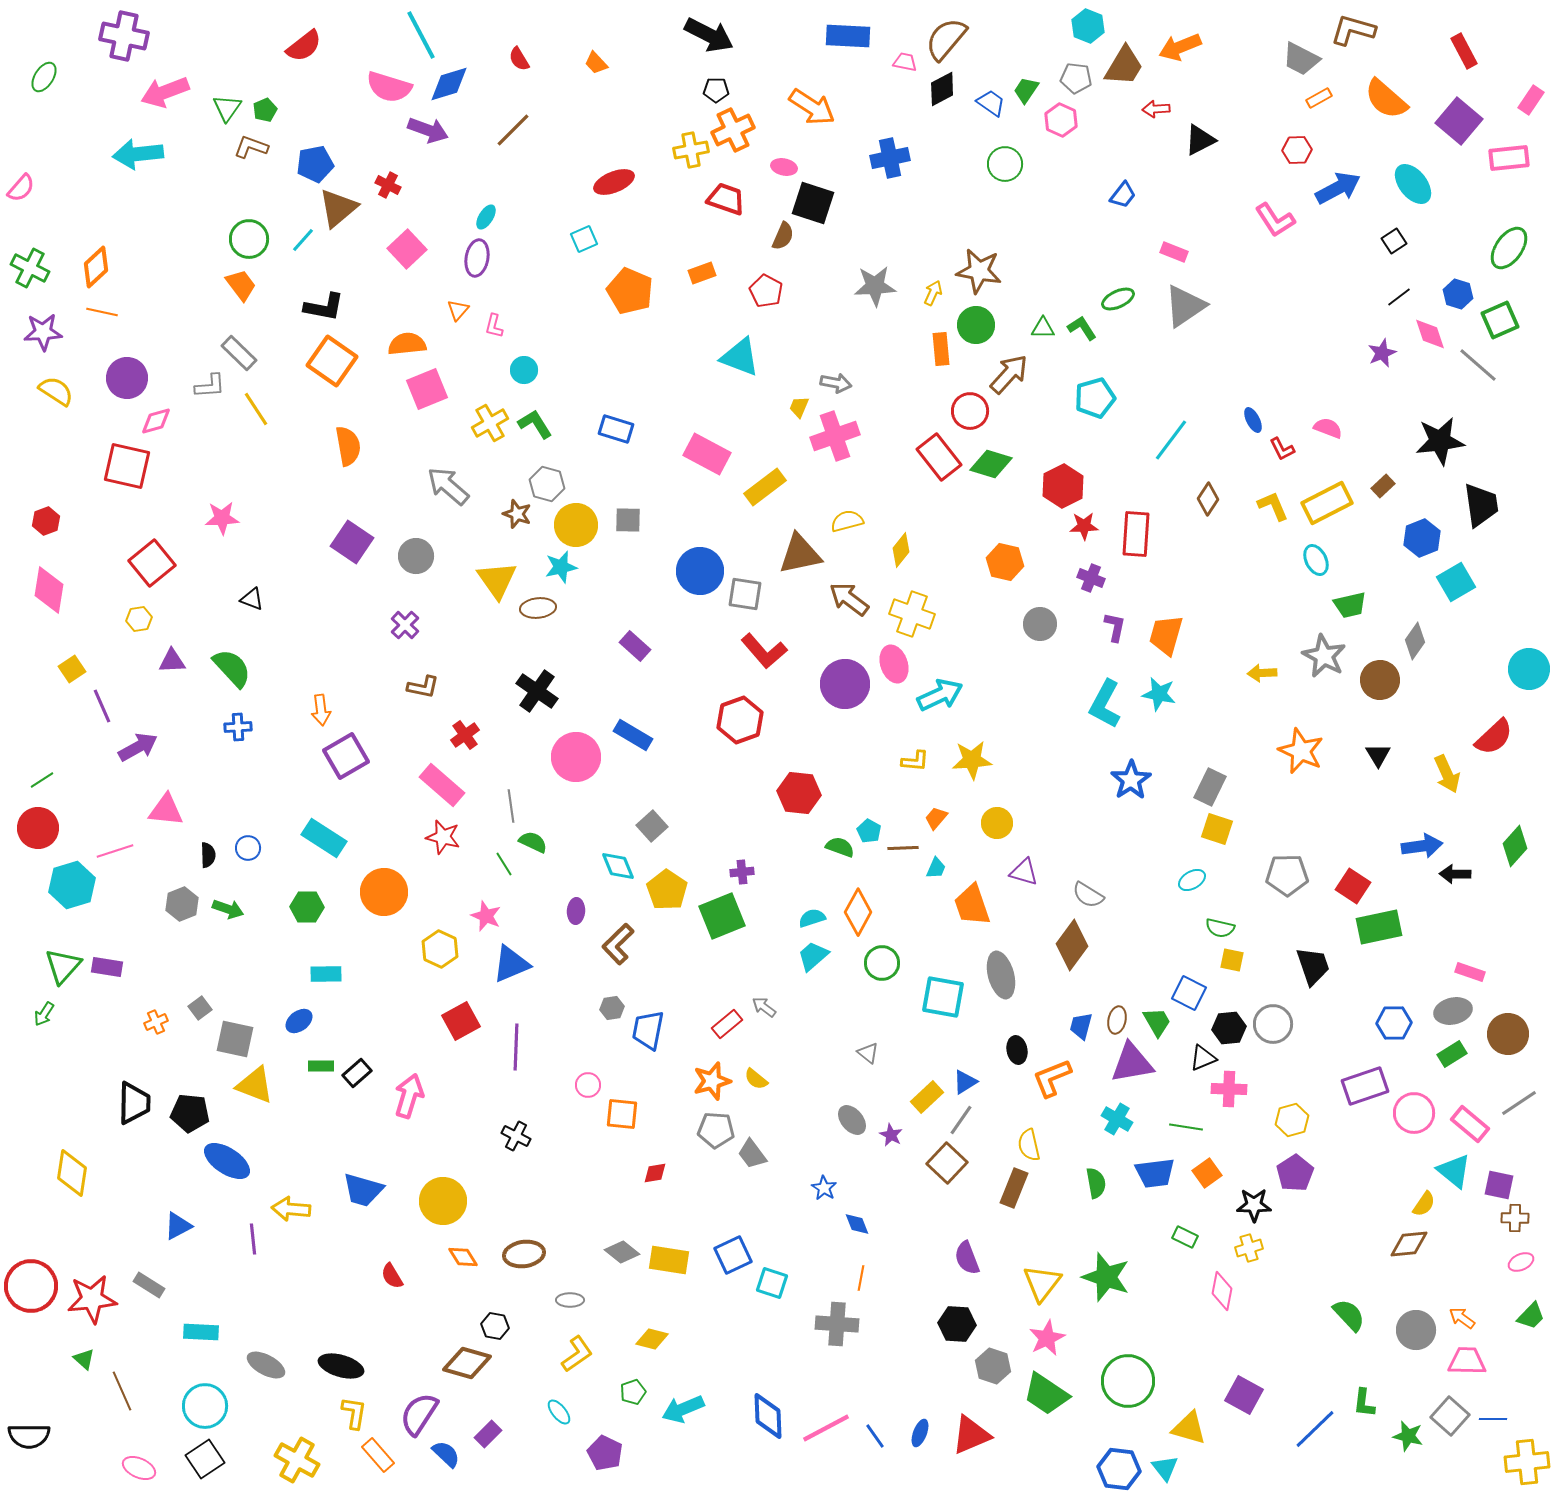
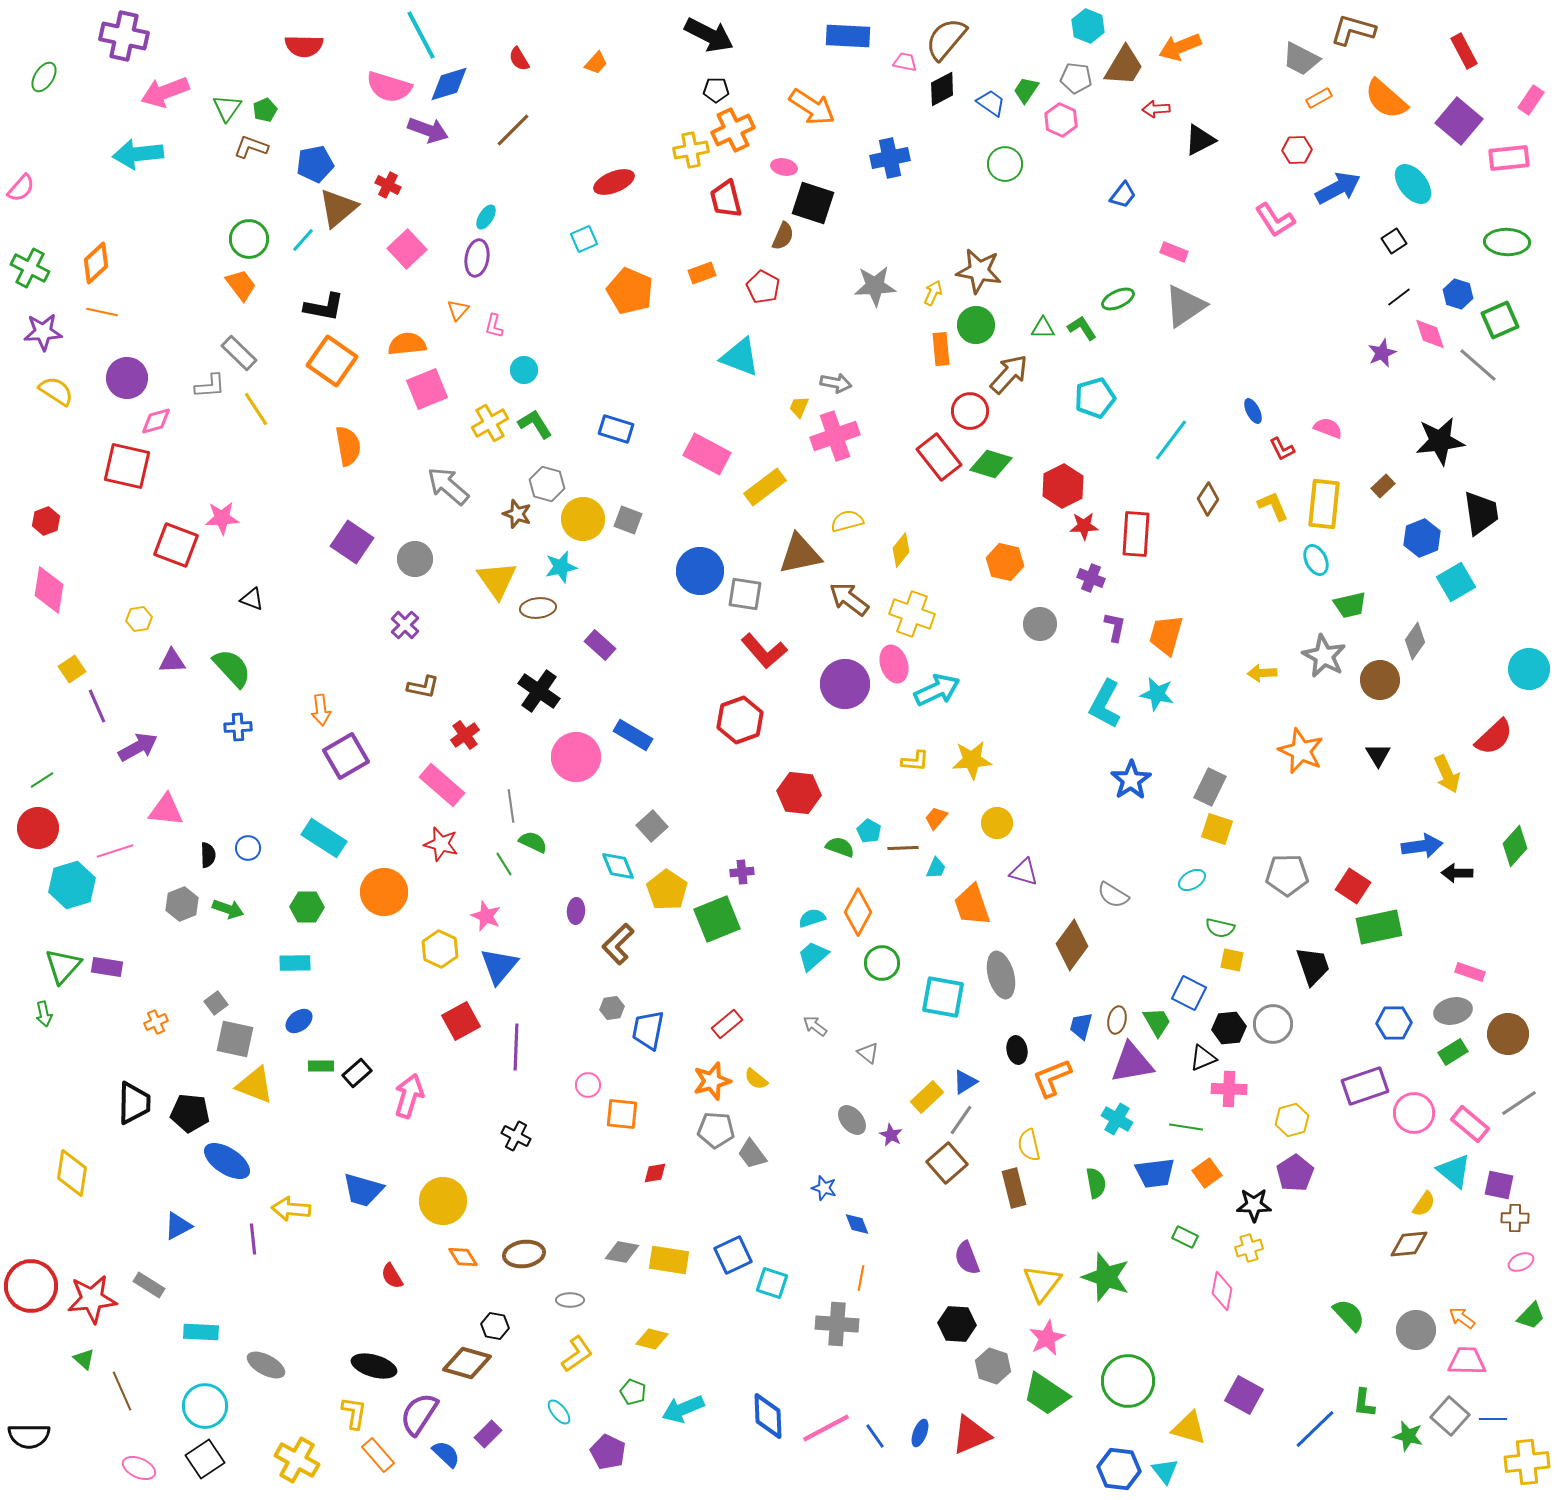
red semicircle at (304, 46): rotated 39 degrees clockwise
orange trapezoid at (596, 63): rotated 95 degrees counterclockwise
red trapezoid at (726, 199): rotated 123 degrees counterclockwise
green ellipse at (1509, 248): moved 2 px left, 6 px up; rotated 57 degrees clockwise
orange diamond at (96, 267): moved 4 px up
red pentagon at (766, 291): moved 3 px left, 4 px up
blue ellipse at (1253, 420): moved 9 px up
yellow rectangle at (1327, 503): moved 3 px left, 1 px down; rotated 57 degrees counterclockwise
black trapezoid at (1481, 505): moved 8 px down
gray square at (628, 520): rotated 20 degrees clockwise
yellow circle at (576, 525): moved 7 px right, 6 px up
gray circle at (416, 556): moved 1 px left, 3 px down
red square at (152, 563): moved 24 px right, 18 px up; rotated 30 degrees counterclockwise
purple rectangle at (635, 646): moved 35 px left, 1 px up
black cross at (537, 691): moved 2 px right
cyan star at (1159, 694): moved 2 px left
cyan arrow at (940, 695): moved 3 px left, 5 px up
purple line at (102, 706): moved 5 px left
red star at (443, 837): moved 2 px left, 7 px down
black arrow at (1455, 874): moved 2 px right, 1 px up
gray semicircle at (1088, 895): moved 25 px right
green square at (722, 916): moved 5 px left, 3 px down
blue triangle at (511, 964): moved 12 px left, 2 px down; rotated 27 degrees counterclockwise
cyan rectangle at (326, 974): moved 31 px left, 11 px up
gray arrow at (764, 1007): moved 51 px right, 19 px down
gray square at (200, 1008): moved 16 px right, 5 px up
green arrow at (44, 1014): rotated 45 degrees counterclockwise
green rectangle at (1452, 1054): moved 1 px right, 2 px up
brown square at (947, 1163): rotated 6 degrees clockwise
blue star at (824, 1188): rotated 15 degrees counterclockwise
brown rectangle at (1014, 1188): rotated 36 degrees counterclockwise
gray diamond at (622, 1252): rotated 28 degrees counterclockwise
black ellipse at (341, 1366): moved 33 px right
green pentagon at (633, 1392): rotated 30 degrees counterclockwise
purple pentagon at (605, 1453): moved 3 px right, 1 px up
cyan triangle at (1165, 1468): moved 3 px down
